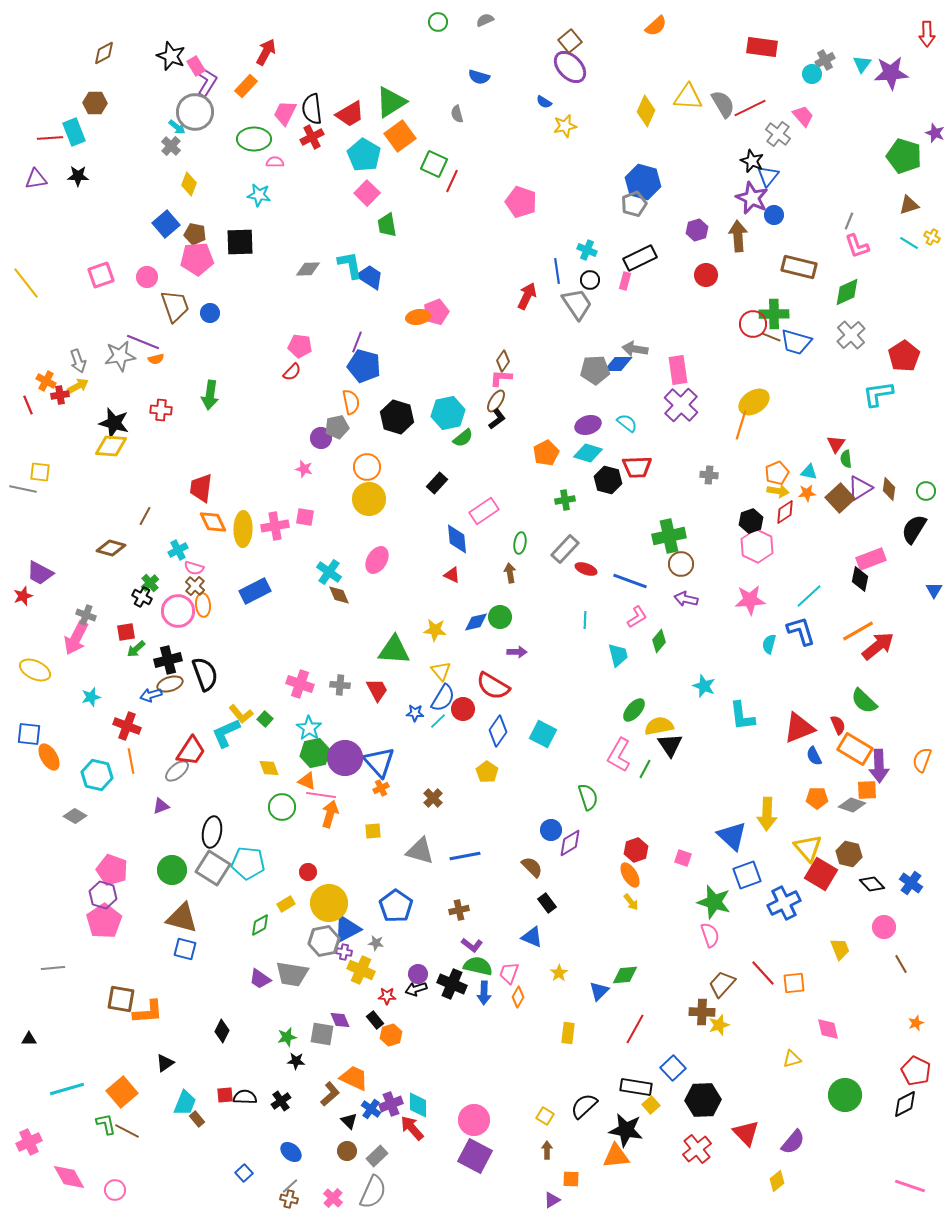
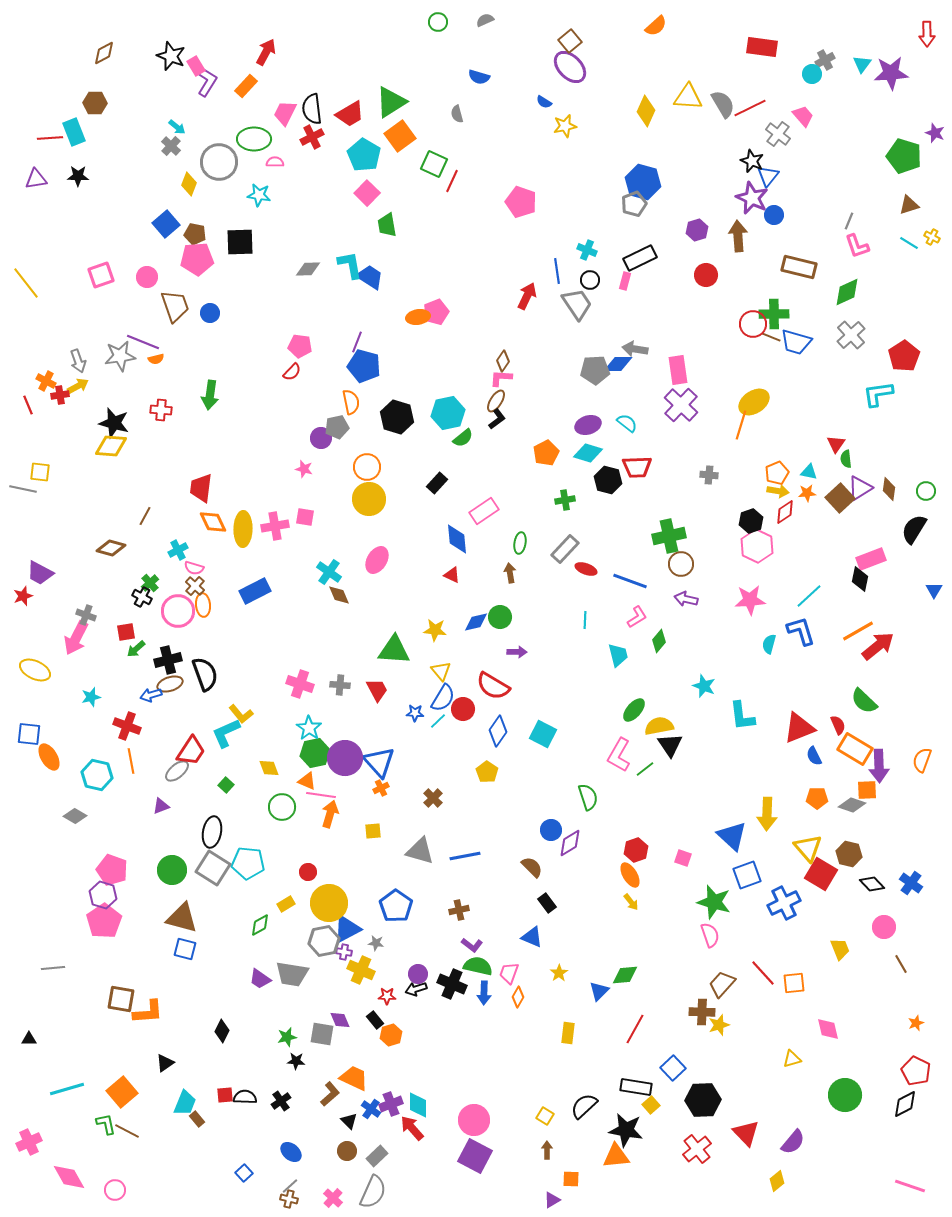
gray circle at (195, 112): moved 24 px right, 50 px down
green square at (265, 719): moved 39 px left, 66 px down
green line at (645, 769): rotated 24 degrees clockwise
